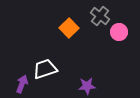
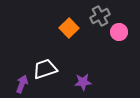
gray cross: rotated 24 degrees clockwise
purple star: moved 4 px left, 4 px up
